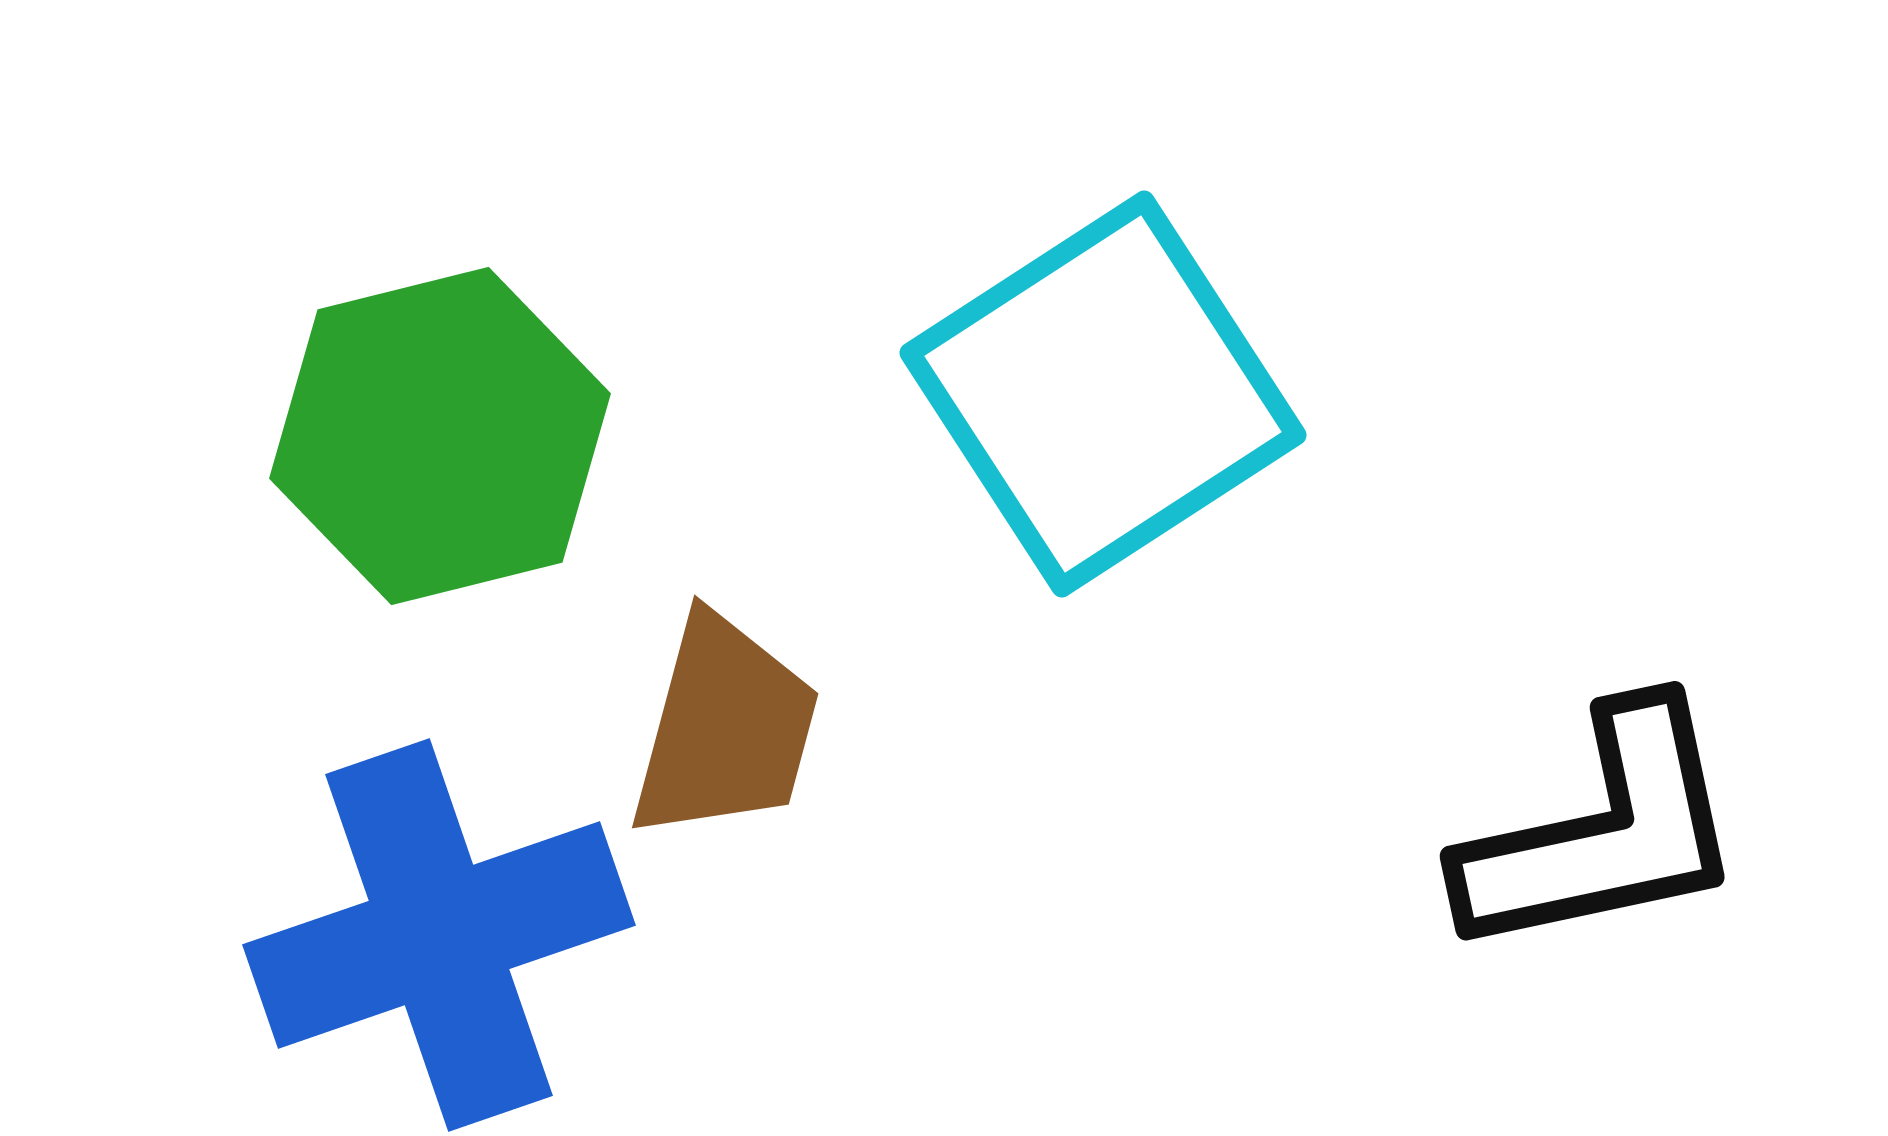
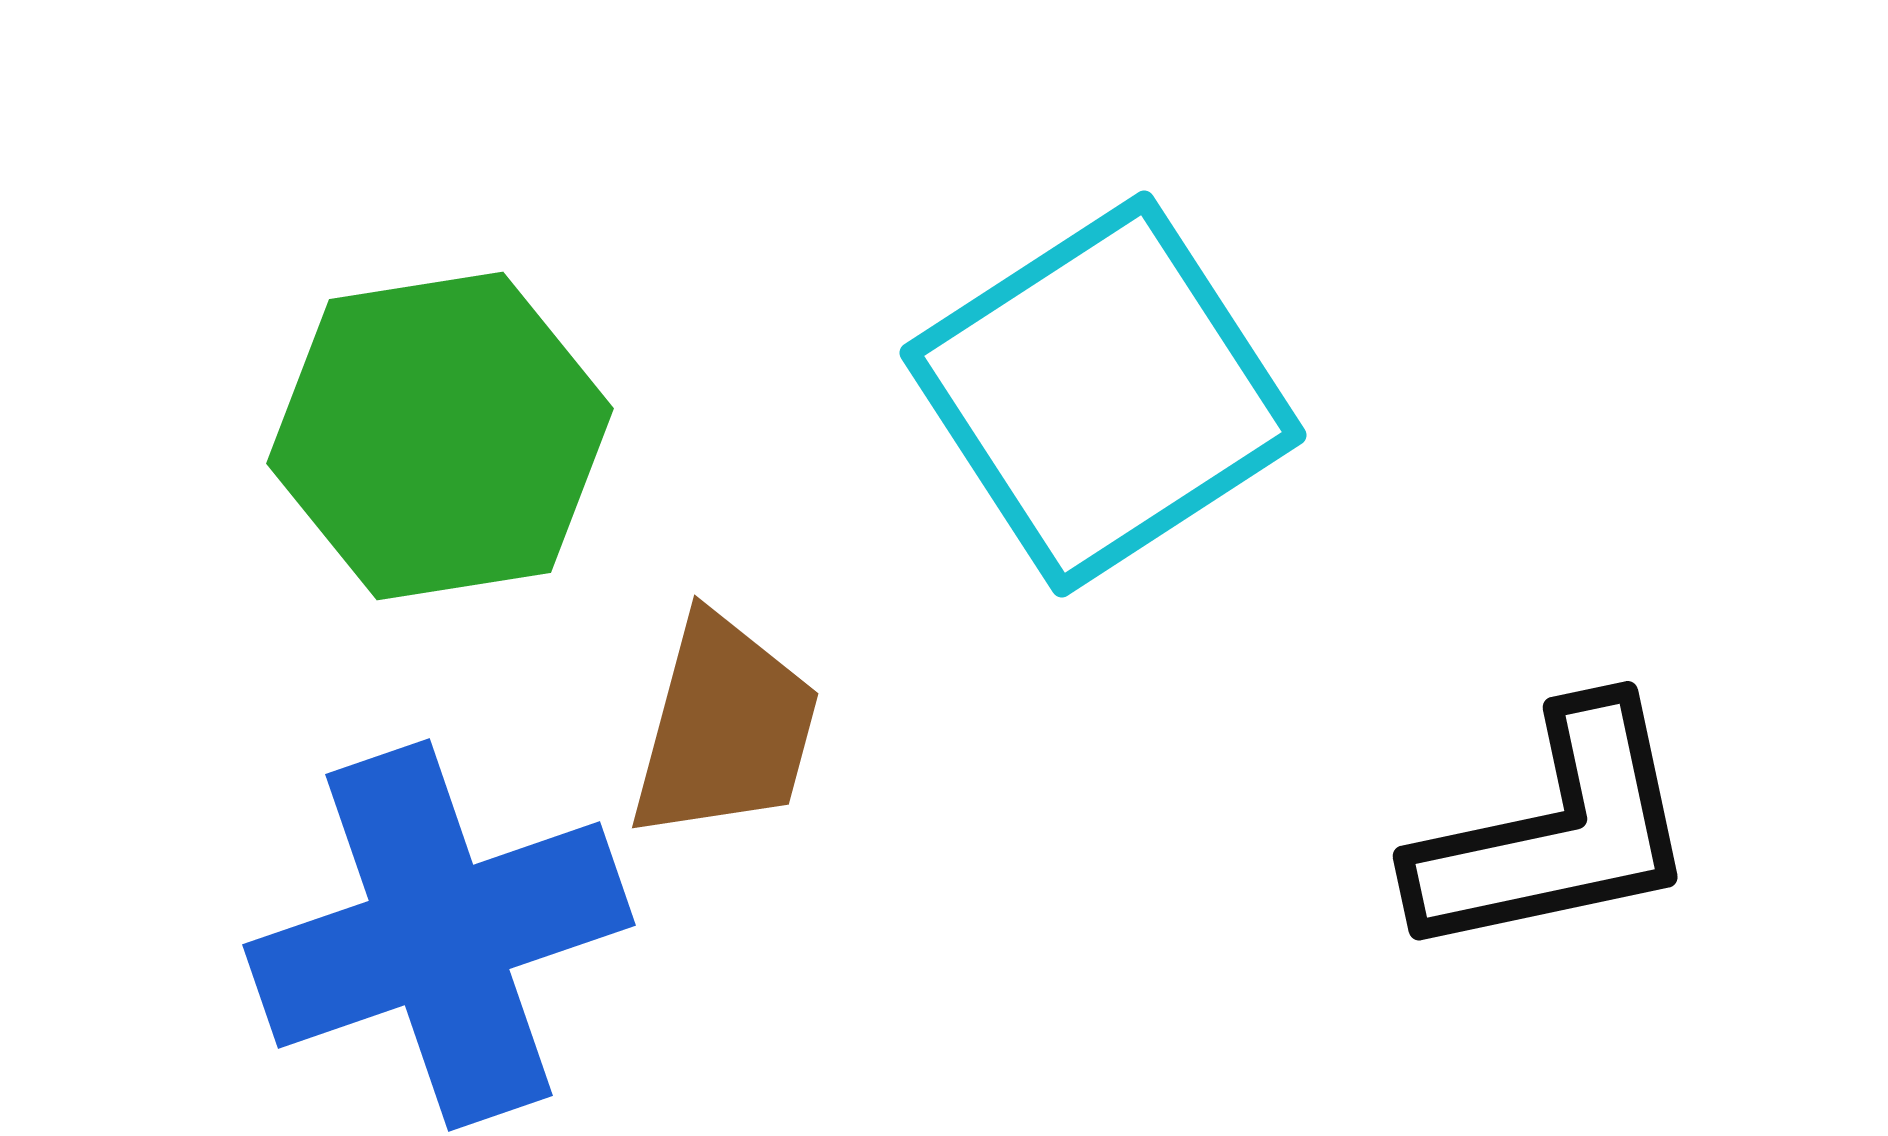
green hexagon: rotated 5 degrees clockwise
black L-shape: moved 47 px left
